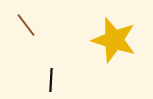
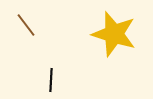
yellow star: moved 6 px up
